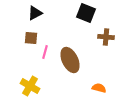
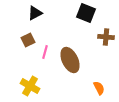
brown square: moved 3 px left, 2 px down; rotated 32 degrees counterclockwise
orange semicircle: rotated 48 degrees clockwise
